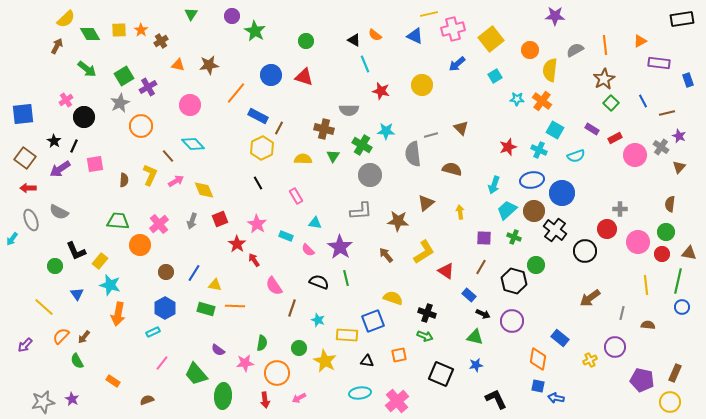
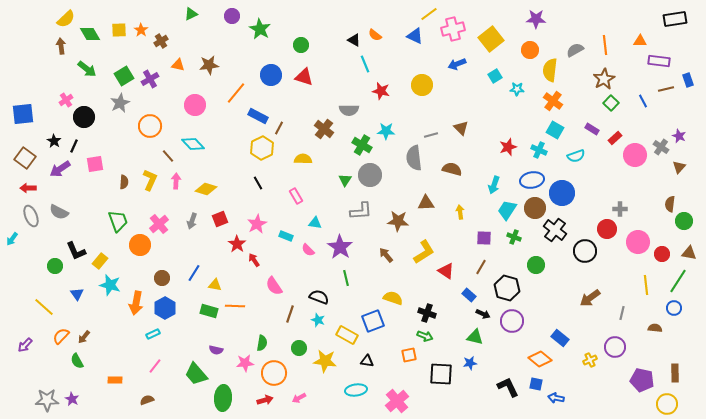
green triangle at (191, 14): rotated 32 degrees clockwise
yellow line at (429, 14): rotated 24 degrees counterclockwise
purple star at (555, 16): moved 19 px left, 3 px down
black rectangle at (682, 19): moved 7 px left
green star at (255, 31): moved 5 px right, 2 px up
green circle at (306, 41): moved 5 px left, 4 px down
orange triangle at (640, 41): rotated 32 degrees clockwise
brown arrow at (57, 46): moved 4 px right; rotated 35 degrees counterclockwise
purple rectangle at (659, 63): moved 2 px up
blue arrow at (457, 64): rotated 18 degrees clockwise
purple cross at (148, 87): moved 2 px right, 8 px up
cyan star at (517, 99): moved 10 px up
orange cross at (542, 101): moved 11 px right
pink circle at (190, 105): moved 5 px right
brown line at (667, 113): moved 1 px left, 24 px up
orange circle at (141, 126): moved 9 px right
brown cross at (324, 129): rotated 24 degrees clockwise
red rectangle at (615, 138): rotated 16 degrees counterclockwise
gray semicircle at (413, 154): moved 1 px right, 4 px down
green triangle at (333, 156): moved 12 px right, 24 px down
yellow L-shape at (150, 175): moved 5 px down
brown semicircle at (124, 180): moved 2 px down
pink arrow at (176, 181): rotated 56 degrees counterclockwise
yellow diamond at (204, 190): moved 2 px right, 1 px up; rotated 50 degrees counterclockwise
brown triangle at (426, 203): rotated 36 degrees clockwise
cyan trapezoid at (507, 210): rotated 15 degrees counterclockwise
brown circle at (534, 211): moved 1 px right, 3 px up
gray ellipse at (31, 220): moved 4 px up
green trapezoid at (118, 221): rotated 65 degrees clockwise
pink star at (257, 224): rotated 12 degrees clockwise
green circle at (666, 232): moved 18 px right, 11 px up
brown circle at (166, 272): moved 4 px left, 6 px down
black hexagon at (514, 281): moved 7 px left, 7 px down
green line at (678, 281): rotated 20 degrees clockwise
black semicircle at (319, 282): moved 15 px down
blue circle at (682, 307): moved 8 px left, 1 px down
brown line at (292, 308): moved 2 px left, 6 px down
green rectangle at (206, 309): moved 3 px right, 2 px down
orange arrow at (118, 314): moved 18 px right, 11 px up
brown semicircle at (648, 325): moved 7 px right, 3 px down
cyan rectangle at (153, 332): moved 2 px down
yellow rectangle at (347, 335): rotated 25 degrees clockwise
purple semicircle at (218, 350): moved 2 px left; rotated 24 degrees counterclockwise
orange square at (399, 355): moved 10 px right
orange diamond at (538, 359): moved 2 px right; rotated 60 degrees counterclockwise
yellow star at (325, 361): rotated 20 degrees counterclockwise
pink line at (162, 363): moved 7 px left, 3 px down
blue star at (476, 365): moved 6 px left, 2 px up
orange circle at (277, 373): moved 3 px left
brown rectangle at (675, 373): rotated 24 degrees counterclockwise
black square at (441, 374): rotated 20 degrees counterclockwise
orange rectangle at (113, 381): moved 2 px right, 1 px up; rotated 32 degrees counterclockwise
blue square at (538, 386): moved 2 px left, 2 px up
cyan ellipse at (360, 393): moved 4 px left, 3 px up
green ellipse at (223, 396): moved 2 px down
black L-shape at (496, 399): moved 12 px right, 12 px up
red arrow at (265, 400): rotated 98 degrees counterclockwise
gray star at (43, 402): moved 4 px right, 2 px up; rotated 10 degrees clockwise
yellow circle at (670, 402): moved 3 px left, 2 px down
